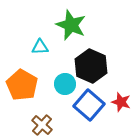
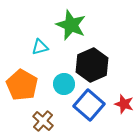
cyan triangle: rotated 12 degrees counterclockwise
black hexagon: moved 1 px right, 1 px up; rotated 12 degrees clockwise
cyan circle: moved 1 px left
red star: moved 3 px right, 2 px down
brown cross: moved 1 px right, 4 px up
